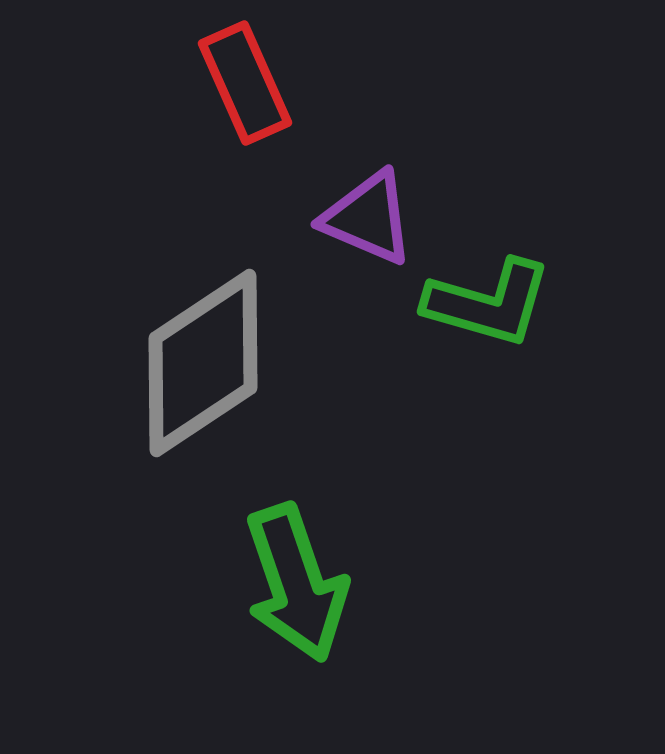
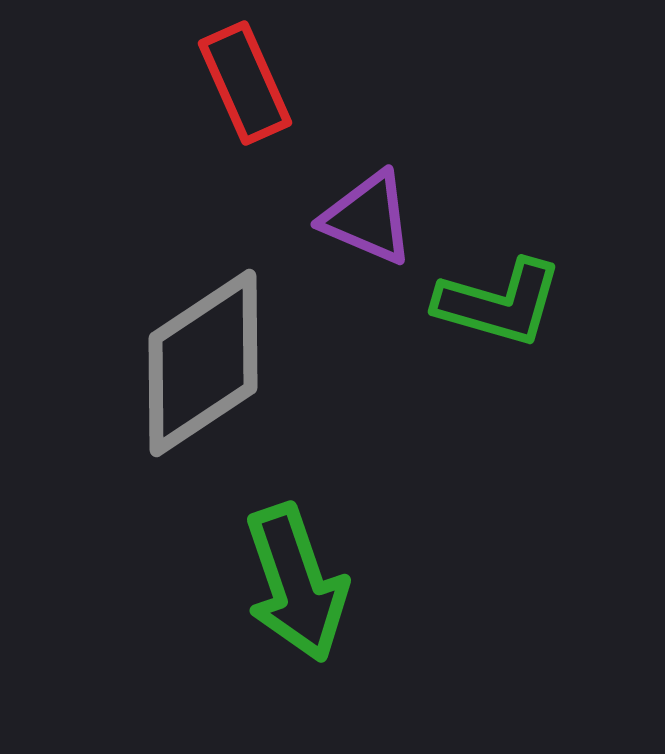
green L-shape: moved 11 px right
